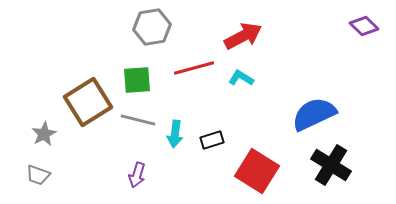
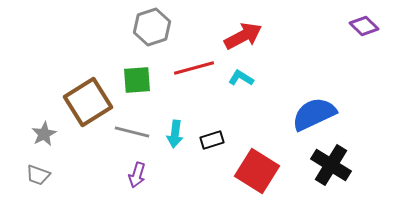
gray hexagon: rotated 9 degrees counterclockwise
gray line: moved 6 px left, 12 px down
